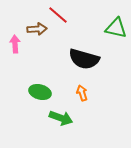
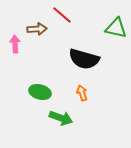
red line: moved 4 px right
